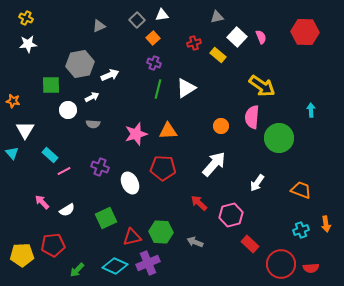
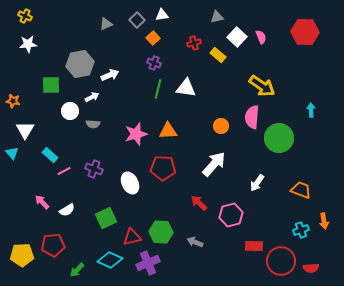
yellow cross at (26, 18): moved 1 px left, 2 px up
gray triangle at (99, 26): moved 7 px right, 2 px up
white triangle at (186, 88): rotated 40 degrees clockwise
white circle at (68, 110): moved 2 px right, 1 px down
purple cross at (100, 167): moved 6 px left, 2 px down
orange arrow at (326, 224): moved 2 px left, 3 px up
red rectangle at (250, 244): moved 4 px right, 2 px down; rotated 42 degrees counterclockwise
red circle at (281, 264): moved 3 px up
cyan diamond at (115, 266): moved 5 px left, 6 px up
